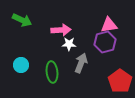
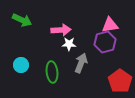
pink triangle: moved 1 px right
